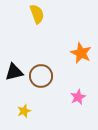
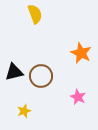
yellow semicircle: moved 2 px left
pink star: rotated 21 degrees counterclockwise
